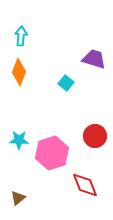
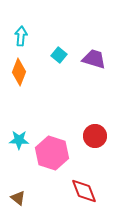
cyan square: moved 7 px left, 28 px up
pink hexagon: rotated 24 degrees counterclockwise
red diamond: moved 1 px left, 6 px down
brown triangle: rotated 42 degrees counterclockwise
